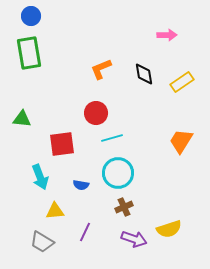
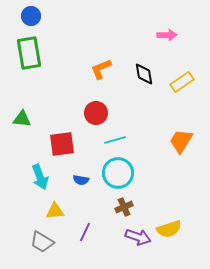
cyan line: moved 3 px right, 2 px down
blue semicircle: moved 5 px up
purple arrow: moved 4 px right, 2 px up
